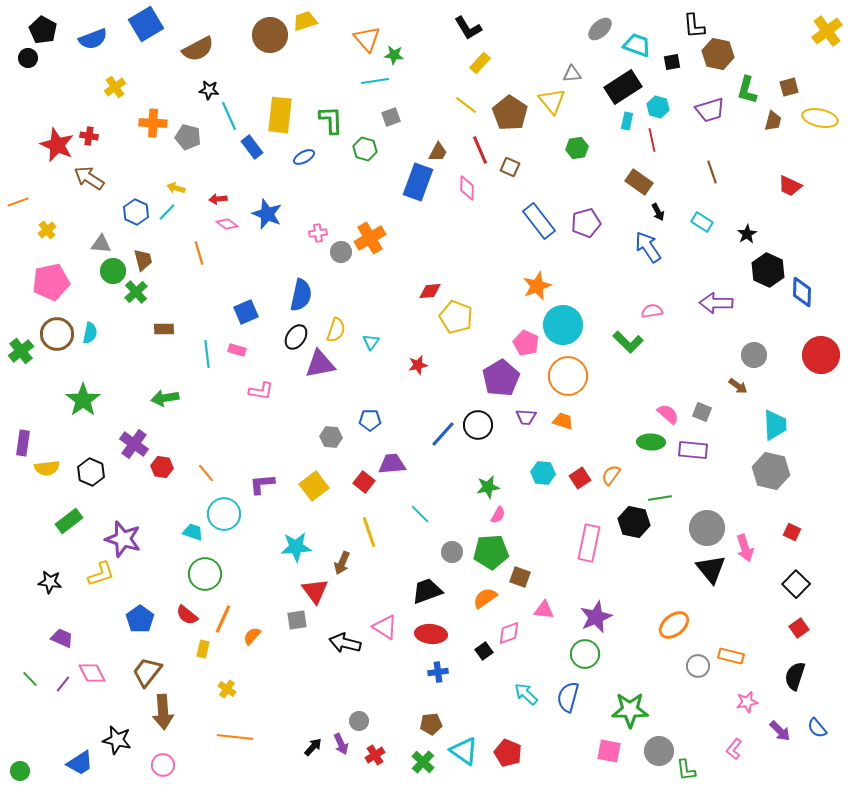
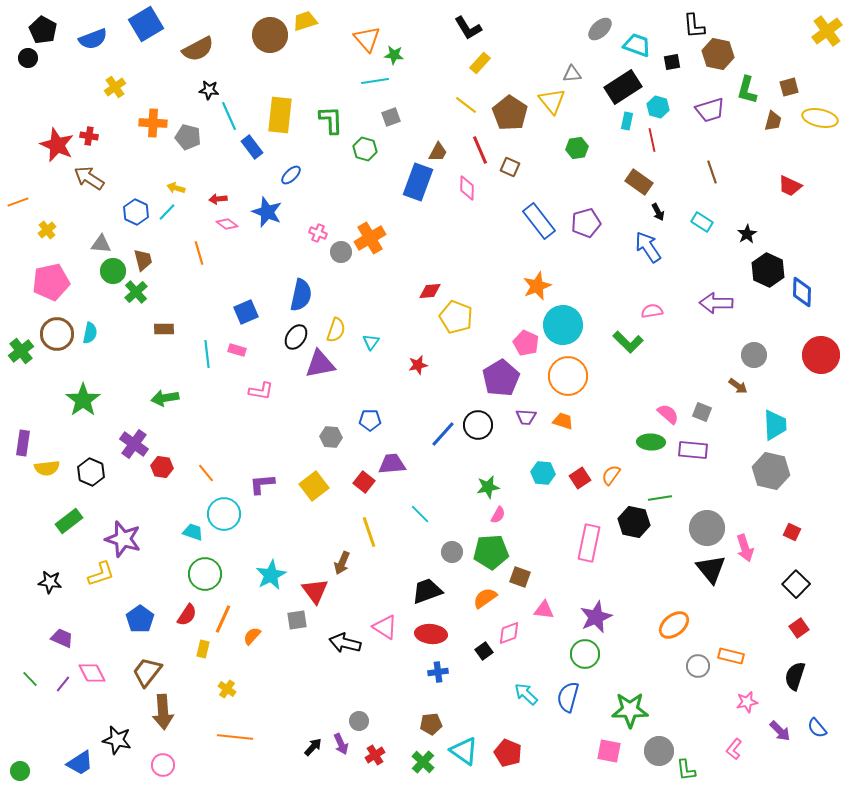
blue ellipse at (304, 157): moved 13 px left, 18 px down; rotated 15 degrees counterclockwise
blue star at (267, 214): moved 2 px up
pink cross at (318, 233): rotated 30 degrees clockwise
cyan star at (296, 547): moved 25 px left, 28 px down; rotated 24 degrees counterclockwise
red semicircle at (187, 615): rotated 95 degrees counterclockwise
